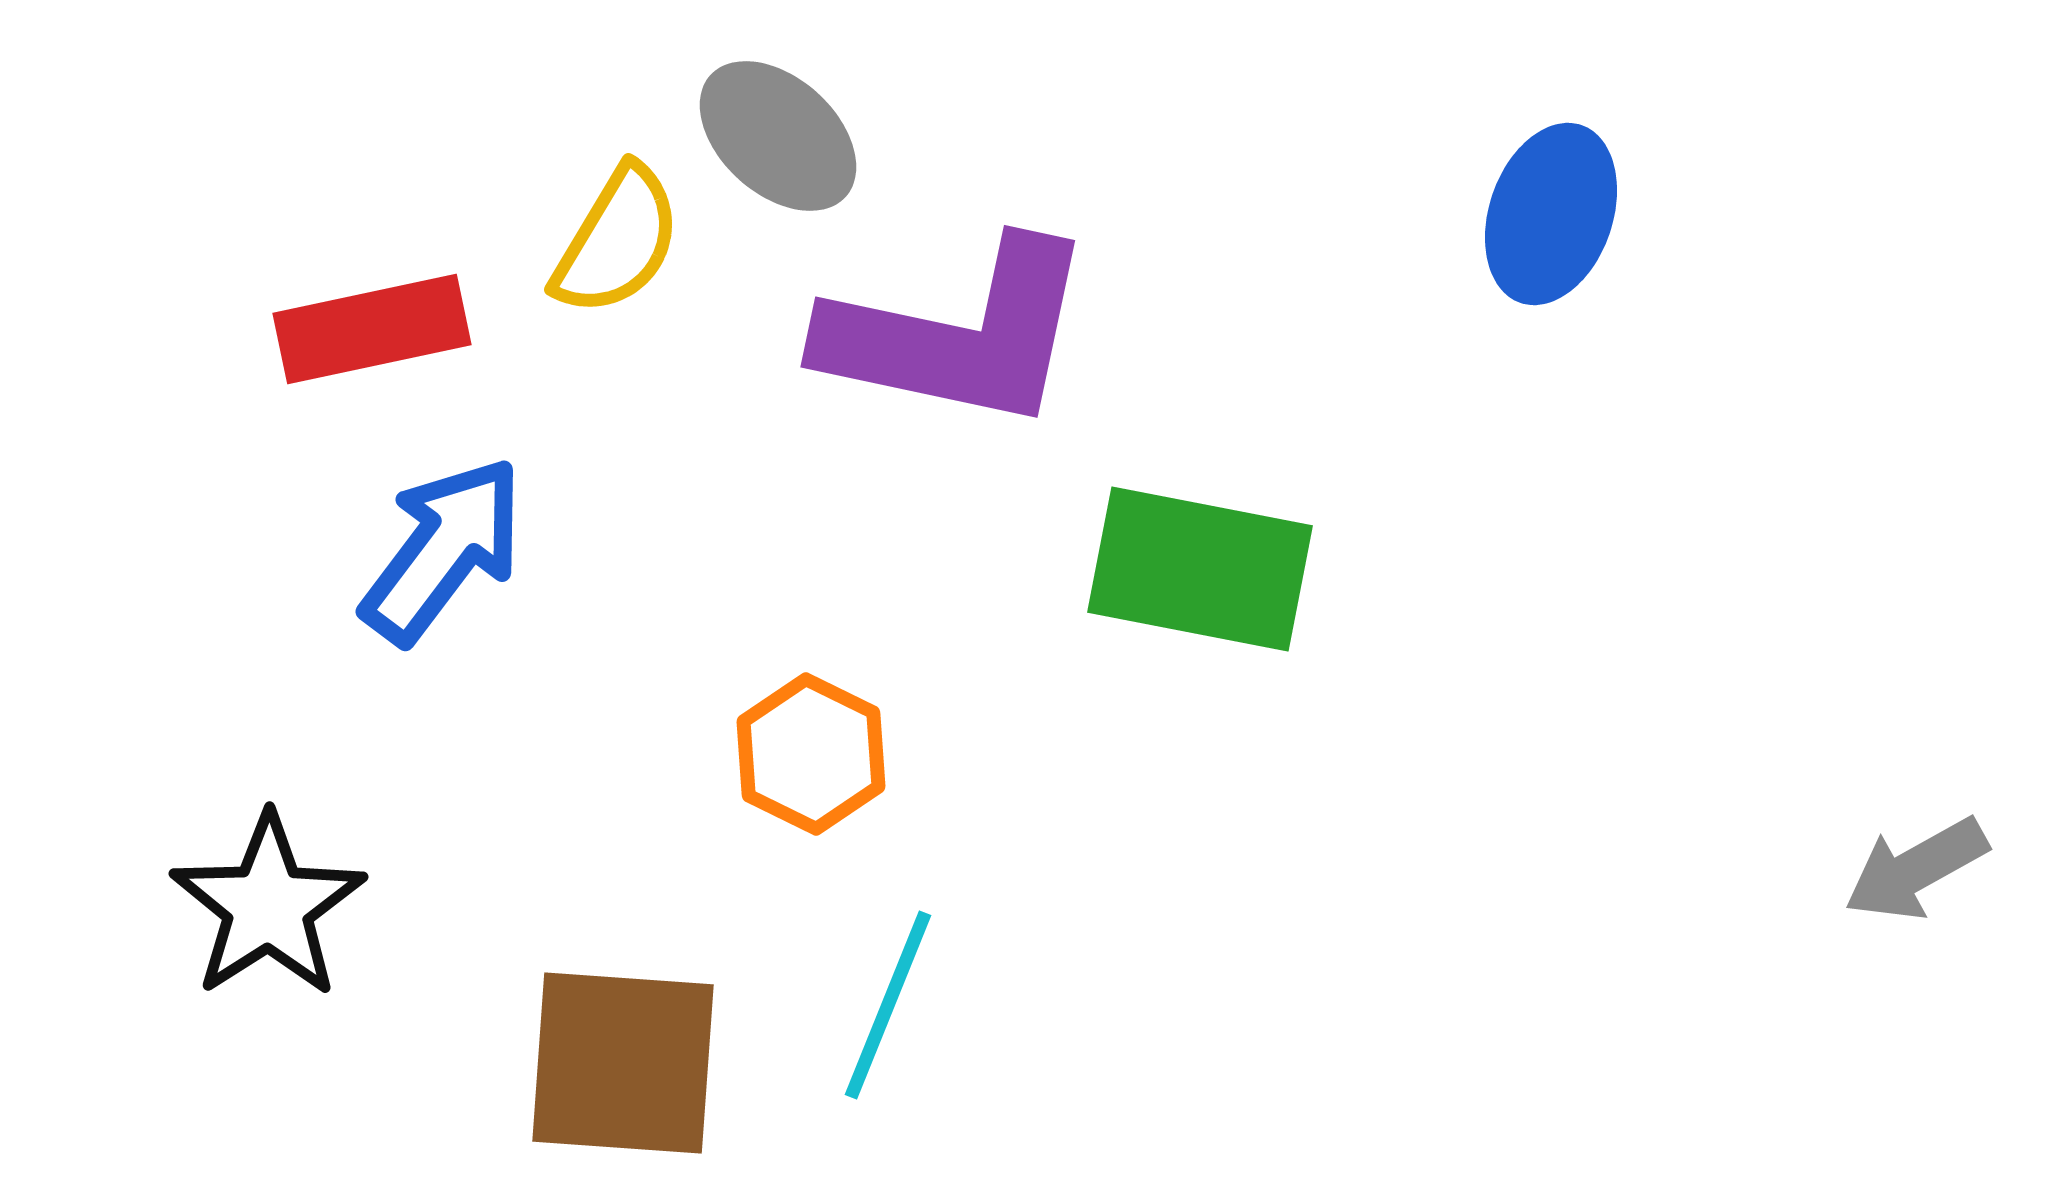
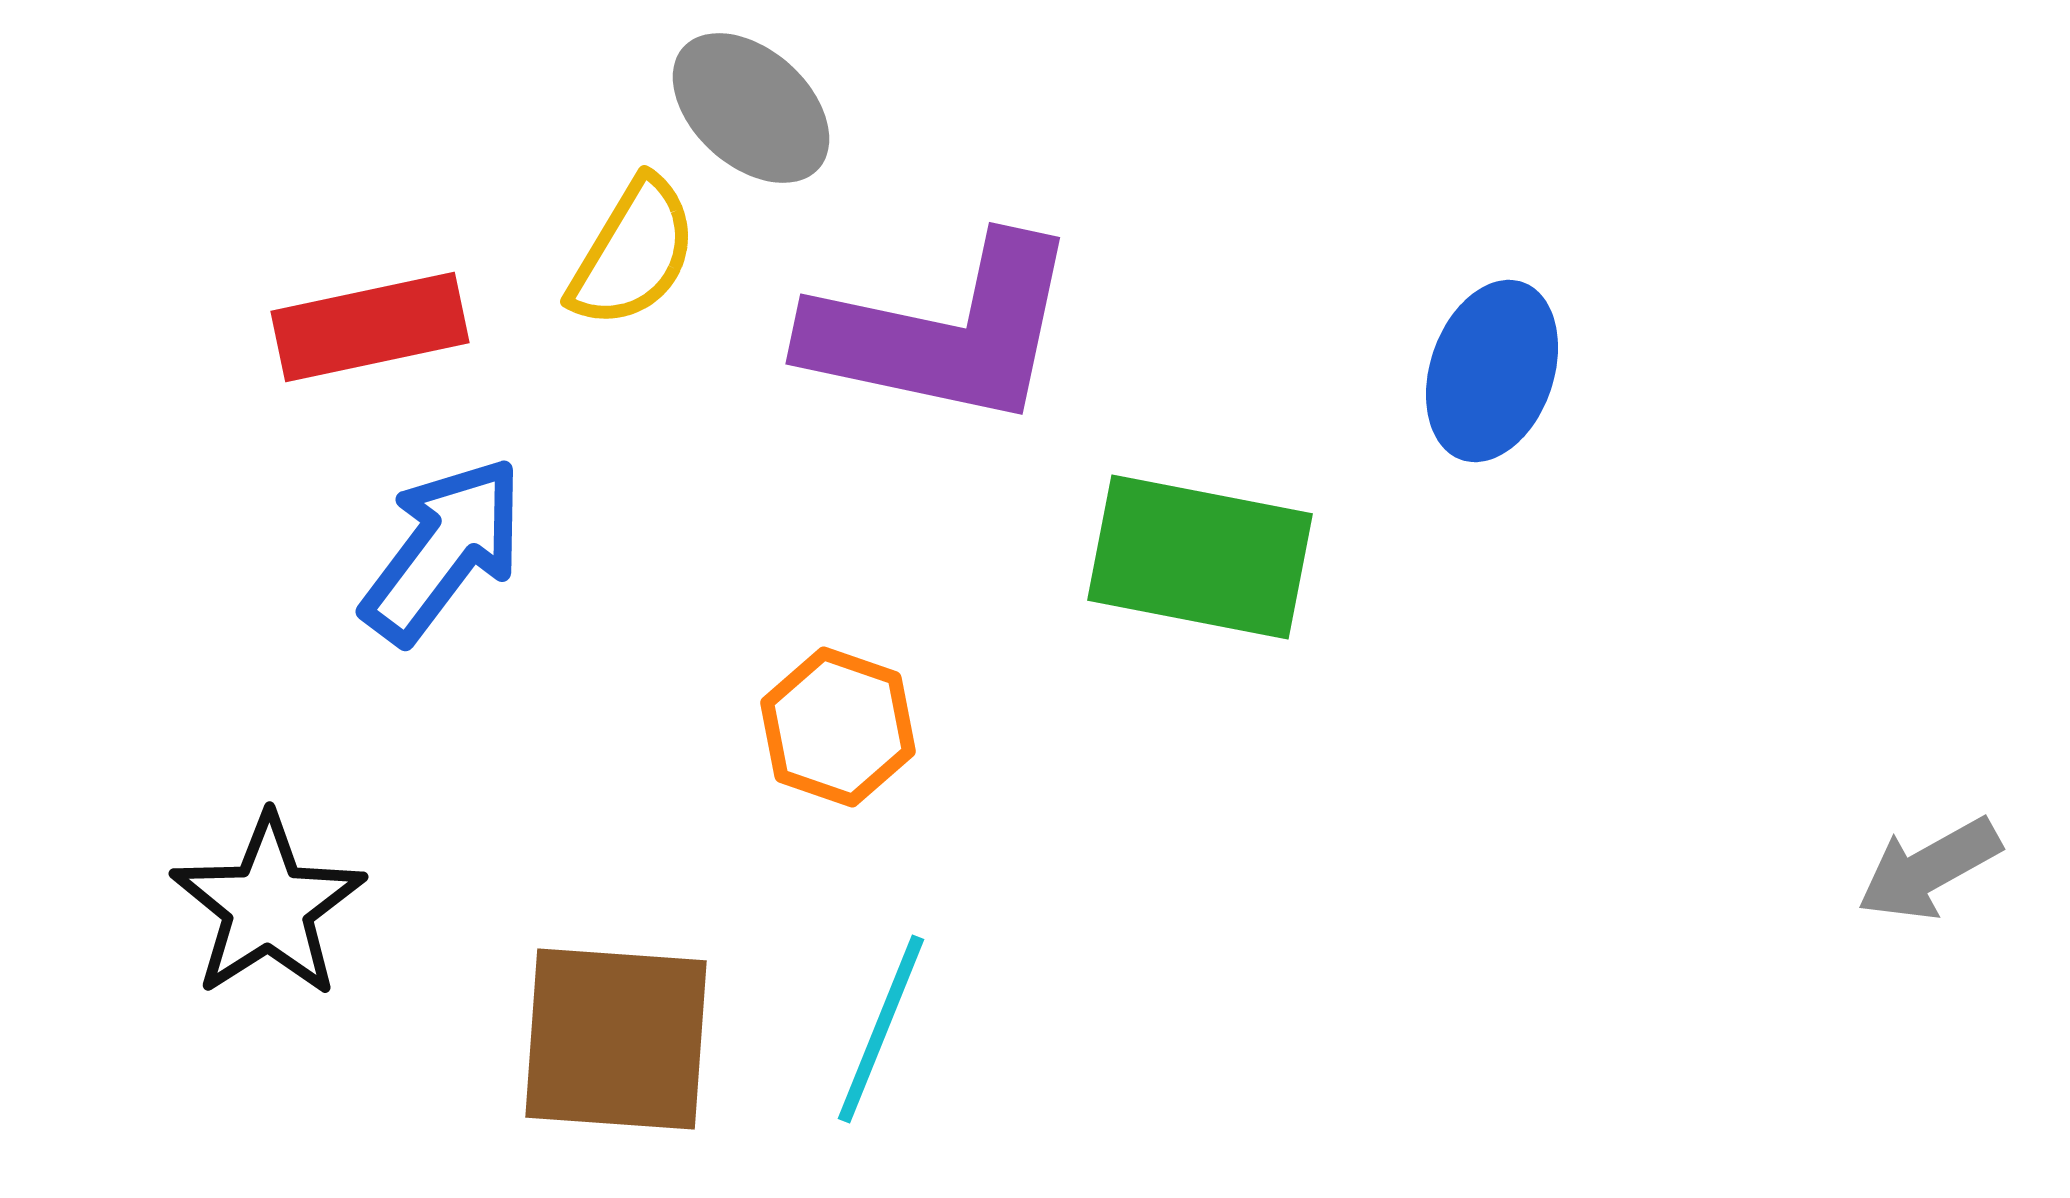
gray ellipse: moved 27 px left, 28 px up
blue ellipse: moved 59 px left, 157 px down
yellow semicircle: moved 16 px right, 12 px down
red rectangle: moved 2 px left, 2 px up
purple L-shape: moved 15 px left, 3 px up
green rectangle: moved 12 px up
orange hexagon: moved 27 px right, 27 px up; rotated 7 degrees counterclockwise
gray arrow: moved 13 px right
cyan line: moved 7 px left, 24 px down
brown square: moved 7 px left, 24 px up
